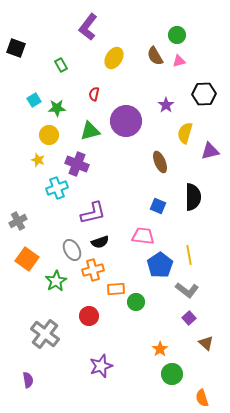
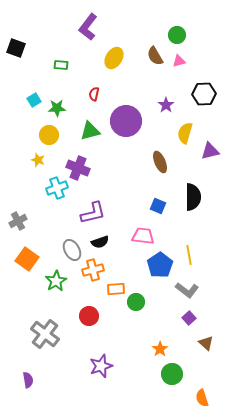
green rectangle at (61, 65): rotated 56 degrees counterclockwise
purple cross at (77, 164): moved 1 px right, 4 px down
